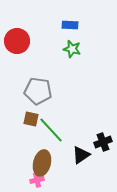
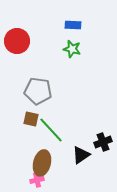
blue rectangle: moved 3 px right
